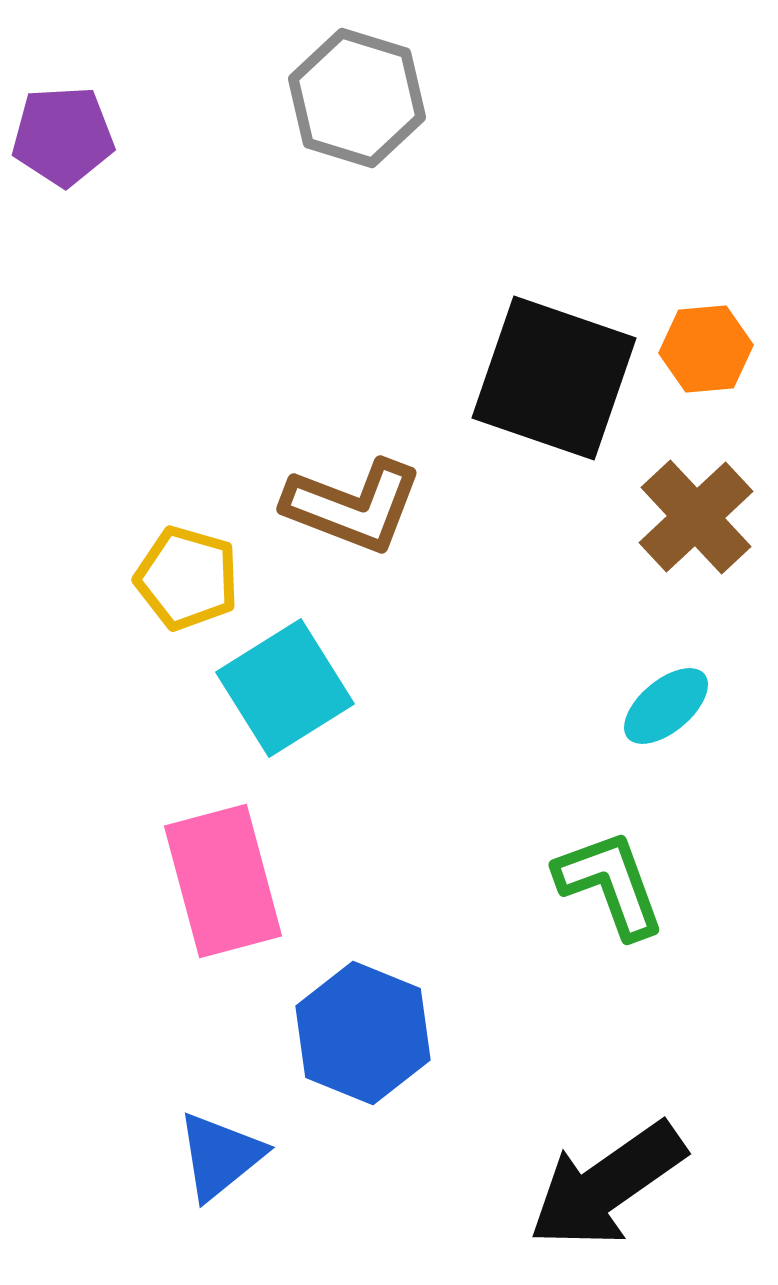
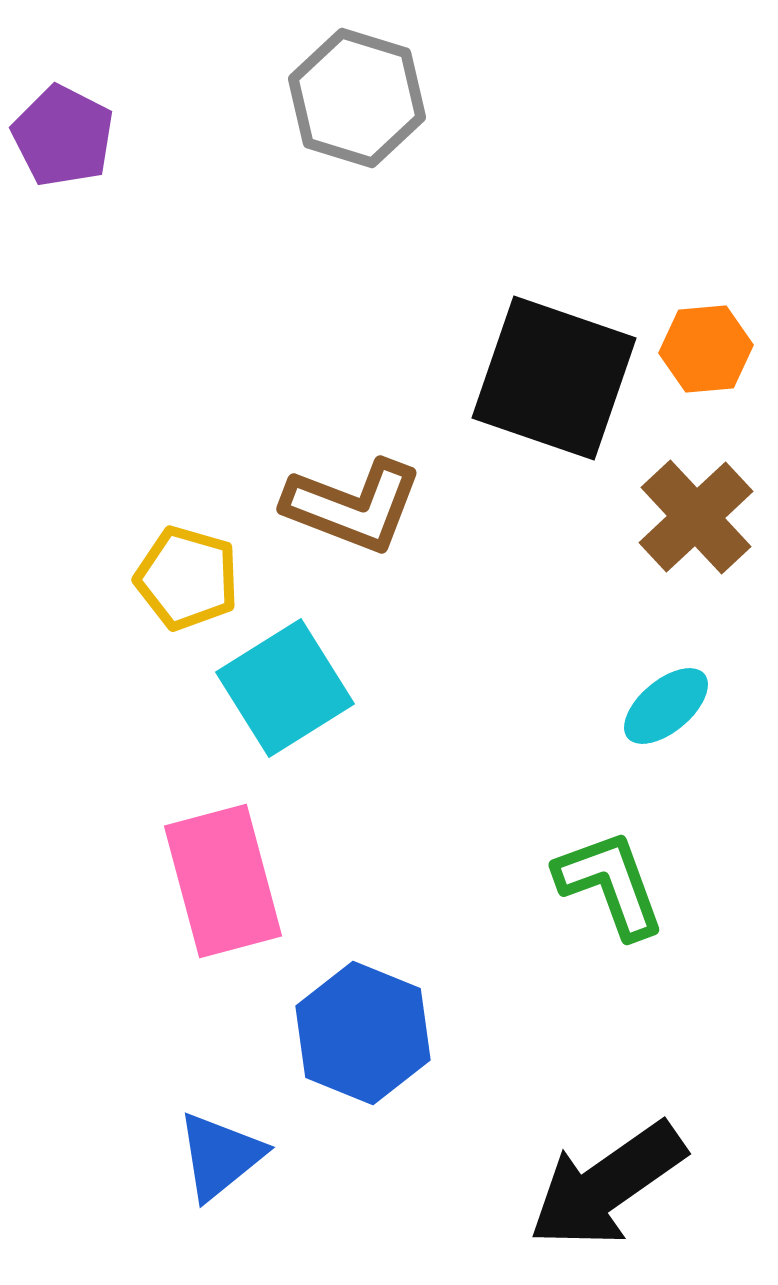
purple pentagon: rotated 30 degrees clockwise
